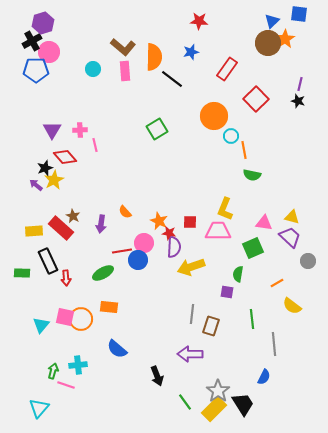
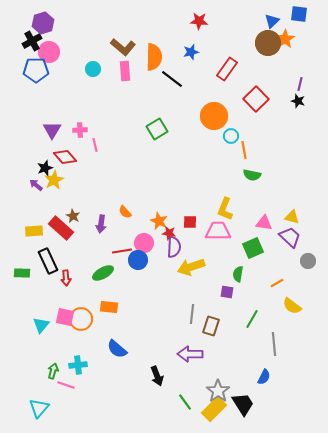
green line at (252, 319): rotated 36 degrees clockwise
